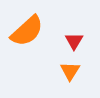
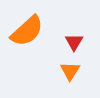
red triangle: moved 1 px down
